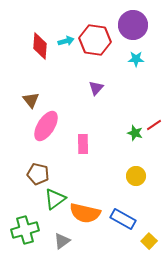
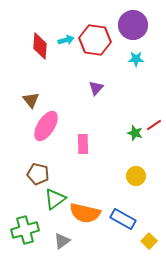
cyan arrow: moved 1 px up
